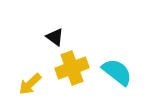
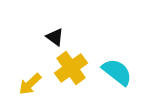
yellow cross: moved 1 px left; rotated 16 degrees counterclockwise
